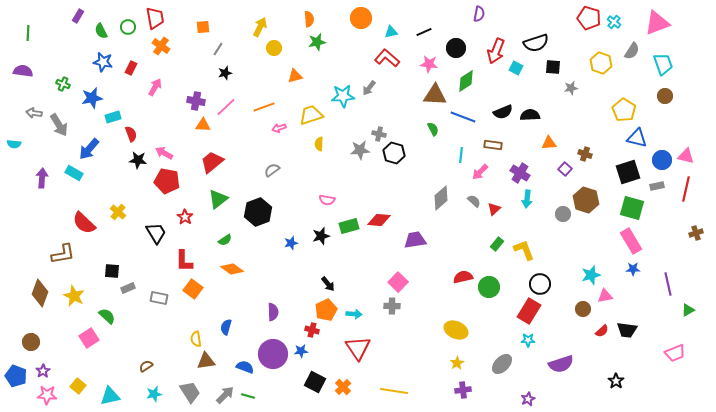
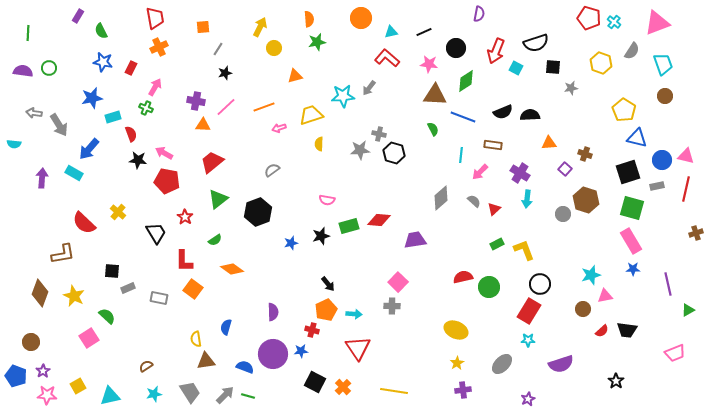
green circle at (128, 27): moved 79 px left, 41 px down
orange cross at (161, 46): moved 2 px left, 1 px down; rotated 30 degrees clockwise
green cross at (63, 84): moved 83 px right, 24 px down
green semicircle at (225, 240): moved 10 px left
green rectangle at (497, 244): rotated 24 degrees clockwise
yellow square at (78, 386): rotated 21 degrees clockwise
